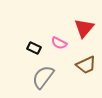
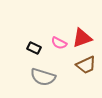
red triangle: moved 2 px left, 10 px down; rotated 30 degrees clockwise
gray semicircle: rotated 110 degrees counterclockwise
